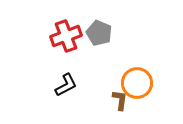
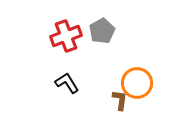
gray pentagon: moved 3 px right, 2 px up; rotated 20 degrees clockwise
black L-shape: moved 1 px right, 2 px up; rotated 95 degrees counterclockwise
